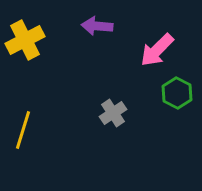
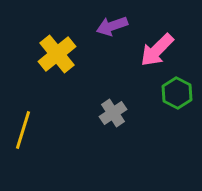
purple arrow: moved 15 px right; rotated 24 degrees counterclockwise
yellow cross: moved 32 px right, 14 px down; rotated 12 degrees counterclockwise
